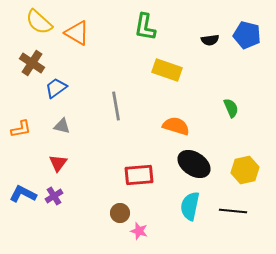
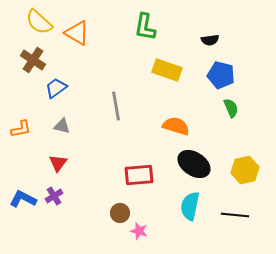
blue pentagon: moved 26 px left, 40 px down
brown cross: moved 1 px right, 3 px up
blue L-shape: moved 5 px down
black line: moved 2 px right, 4 px down
